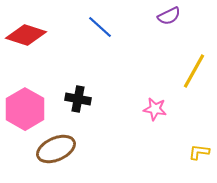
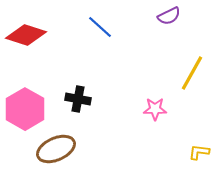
yellow line: moved 2 px left, 2 px down
pink star: rotated 10 degrees counterclockwise
